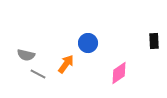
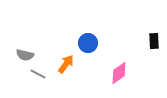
gray semicircle: moved 1 px left
